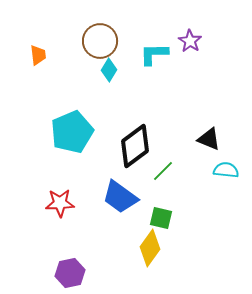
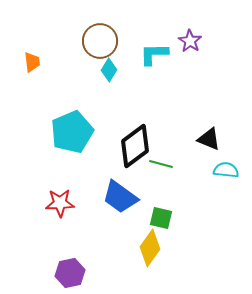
orange trapezoid: moved 6 px left, 7 px down
green line: moved 2 px left, 7 px up; rotated 60 degrees clockwise
